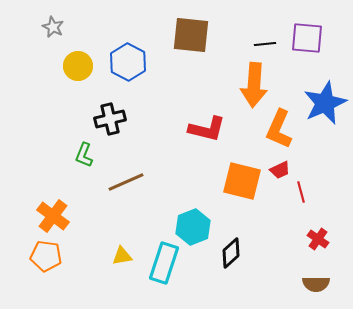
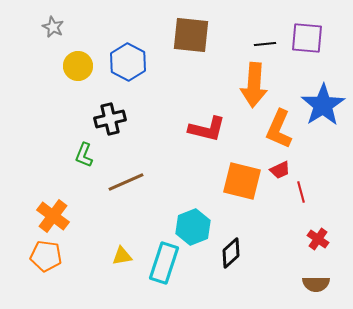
blue star: moved 2 px left, 2 px down; rotated 9 degrees counterclockwise
